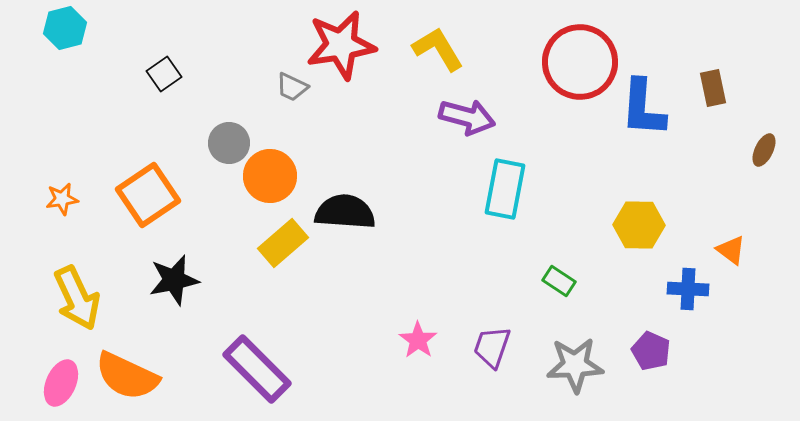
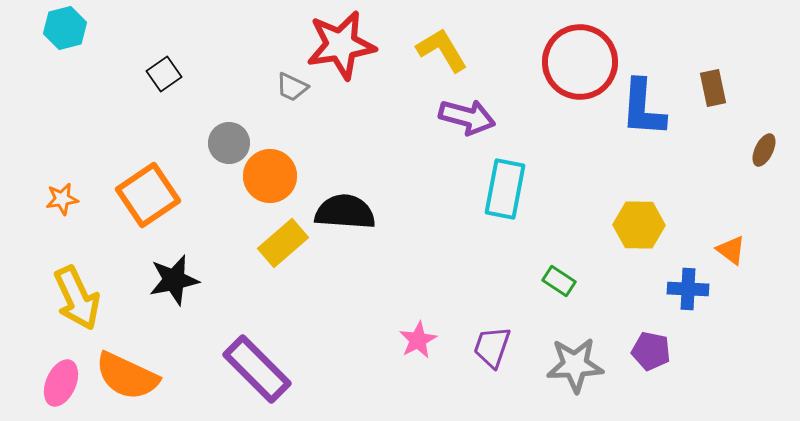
yellow L-shape: moved 4 px right, 1 px down
pink star: rotated 9 degrees clockwise
purple pentagon: rotated 12 degrees counterclockwise
